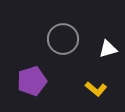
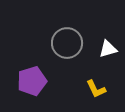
gray circle: moved 4 px right, 4 px down
yellow L-shape: rotated 25 degrees clockwise
